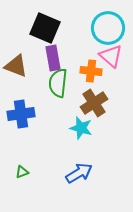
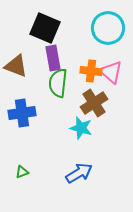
pink triangle: moved 16 px down
blue cross: moved 1 px right, 1 px up
